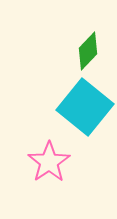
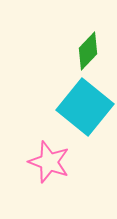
pink star: rotated 18 degrees counterclockwise
